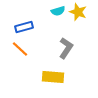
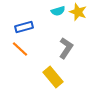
yellow rectangle: rotated 45 degrees clockwise
